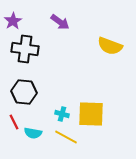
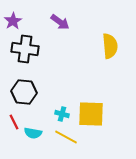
yellow semicircle: rotated 115 degrees counterclockwise
